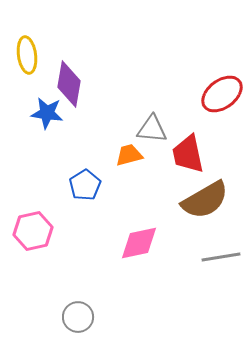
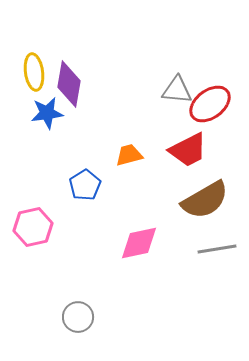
yellow ellipse: moved 7 px right, 17 px down
red ellipse: moved 12 px left, 10 px down
blue star: rotated 16 degrees counterclockwise
gray triangle: moved 25 px right, 39 px up
red trapezoid: moved 4 px up; rotated 105 degrees counterclockwise
pink hexagon: moved 4 px up
gray line: moved 4 px left, 8 px up
